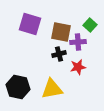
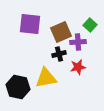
purple square: rotated 10 degrees counterclockwise
brown square: rotated 35 degrees counterclockwise
yellow triangle: moved 6 px left, 11 px up
